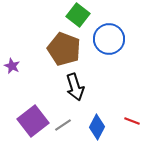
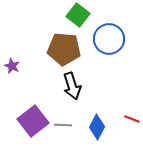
brown pentagon: rotated 16 degrees counterclockwise
black arrow: moved 3 px left, 1 px up
red line: moved 2 px up
gray line: rotated 36 degrees clockwise
